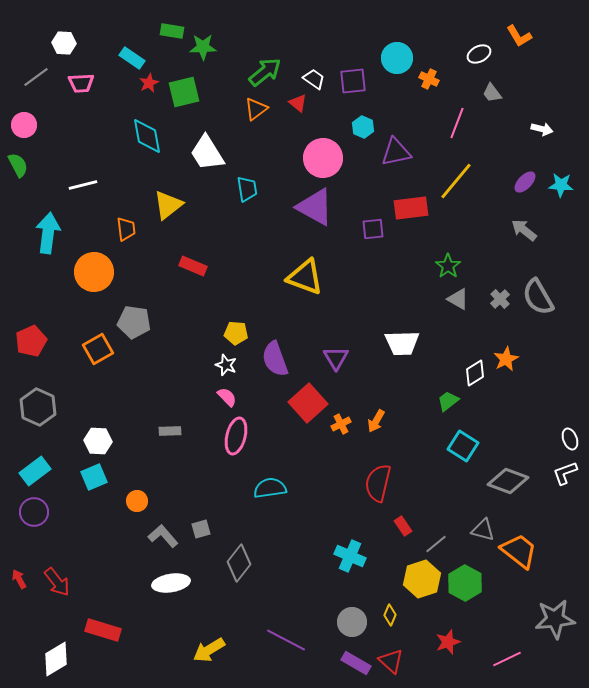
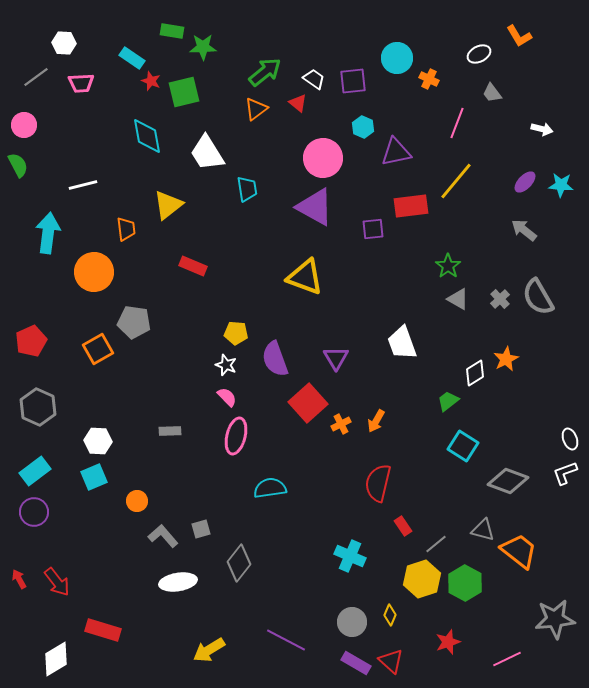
red star at (149, 83): moved 2 px right, 2 px up; rotated 24 degrees counterclockwise
red rectangle at (411, 208): moved 2 px up
white trapezoid at (402, 343): rotated 72 degrees clockwise
white ellipse at (171, 583): moved 7 px right, 1 px up
